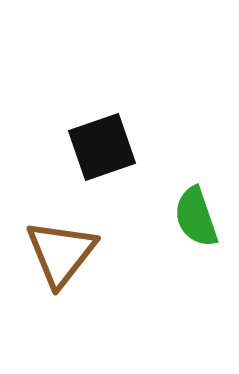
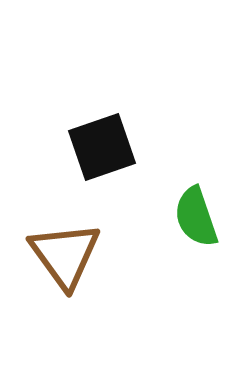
brown triangle: moved 4 px right, 2 px down; rotated 14 degrees counterclockwise
